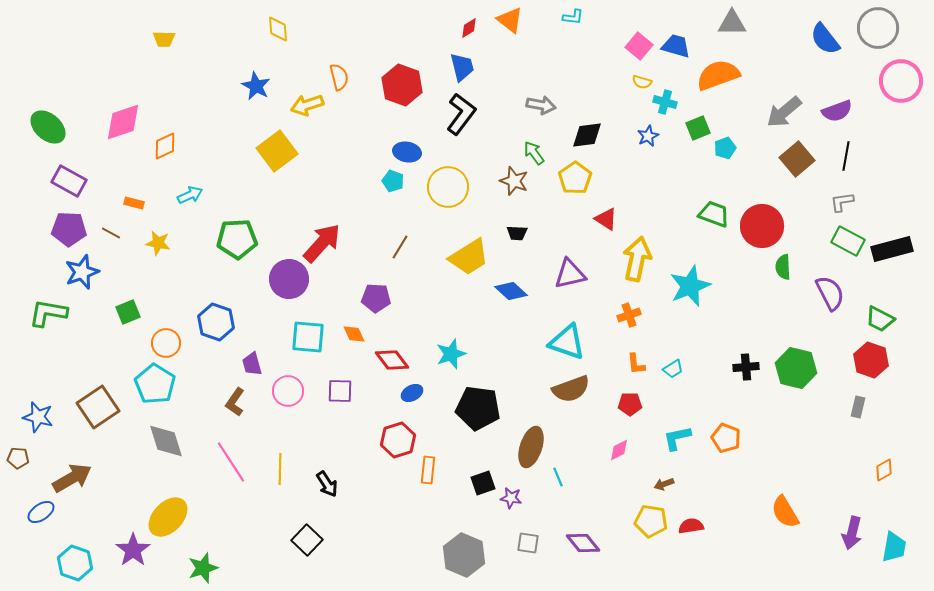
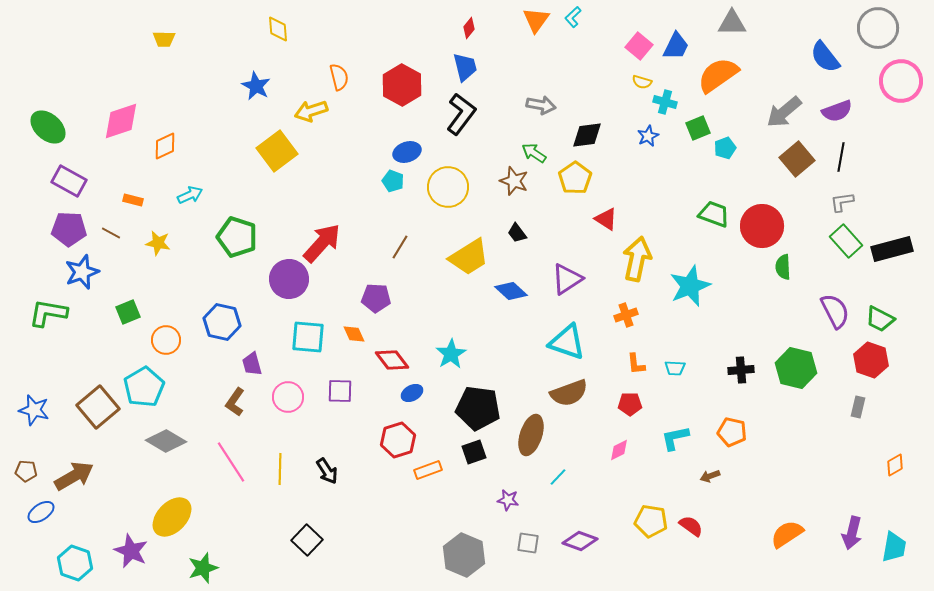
cyan L-shape at (573, 17): rotated 130 degrees clockwise
orange triangle at (510, 20): moved 26 px right; rotated 28 degrees clockwise
red diamond at (469, 28): rotated 20 degrees counterclockwise
blue semicircle at (825, 39): moved 18 px down
blue trapezoid at (676, 46): rotated 100 degrees clockwise
blue trapezoid at (462, 67): moved 3 px right
orange semicircle at (718, 75): rotated 15 degrees counterclockwise
red hexagon at (402, 85): rotated 9 degrees clockwise
yellow arrow at (307, 105): moved 4 px right, 6 px down
pink diamond at (123, 122): moved 2 px left, 1 px up
blue ellipse at (407, 152): rotated 28 degrees counterclockwise
green arrow at (534, 153): rotated 20 degrees counterclockwise
black line at (846, 156): moved 5 px left, 1 px down
orange rectangle at (134, 203): moved 1 px left, 3 px up
black trapezoid at (517, 233): rotated 50 degrees clockwise
green pentagon at (237, 239): moved 2 px up; rotated 21 degrees clockwise
green rectangle at (848, 241): moved 2 px left; rotated 20 degrees clockwise
purple triangle at (570, 274): moved 3 px left, 5 px down; rotated 20 degrees counterclockwise
purple semicircle at (830, 293): moved 5 px right, 18 px down
orange cross at (629, 315): moved 3 px left
blue hexagon at (216, 322): moved 6 px right; rotated 6 degrees counterclockwise
orange circle at (166, 343): moved 3 px up
cyan star at (451, 354): rotated 12 degrees counterclockwise
black cross at (746, 367): moved 5 px left, 3 px down
cyan trapezoid at (673, 369): moved 2 px right, 1 px up; rotated 35 degrees clockwise
cyan pentagon at (155, 384): moved 11 px left, 3 px down; rotated 9 degrees clockwise
brown semicircle at (571, 389): moved 2 px left, 4 px down
pink circle at (288, 391): moved 6 px down
brown square at (98, 407): rotated 6 degrees counterclockwise
blue star at (38, 417): moved 4 px left, 7 px up
cyan L-shape at (677, 438): moved 2 px left
orange pentagon at (726, 438): moved 6 px right, 6 px up; rotated 8 degrees counterclockwise
gray diamond at (166, 441): rotated 42 degrees counterclockwise
brown ellipse at (531, 447): moved 12 px up
brown pentagon at (18, 458): moved 8 px right, 13 px down
orange rectangle at (428, 470): rotated 64 degrees clockwise
orange diamond at (884, 470): moved 11 px right, 5 px up
cyan line at (558, 477): rotated 66 degrees clockwise
brown arrow at (72, 478): moved 2 px right, 2 px up
black square at (483, 483): moved 9 px left, 31 px up
black arrow at (327, 484): moved 13 px up
brown arrow at (664, 484): moved 46 px right, 8 px up
purple star at (511, 498): moved 3 px left, 2 px down
orange semicircle at (785, 512): moved 2 px right, 22 px down; rotated 88 degrees clockwise
yellow ellipse at (168, 517): moved 4 px right
red semicircle at (691, 526): rotated 45 degrees clockwise
purple diamond at (583, 543): moved 3 px left, 2 px up; rotated 32 degrees counterclockwise
purple star at (133, 550): moved 2 px left, 1 px down; rotated 12 degrees counterclockwise
